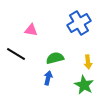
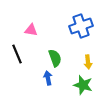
blue cross: moved 2 px right, 3 px down; rotated 10 degrees clockwise
black line: moved 1 px right; rotated 36 degrees clockwise
green semicircle: rotated 84 degrees clockwise
blue arrow: rotated 24 degrees counterclockwise
green star: moved 1 px left; rotated 12 degrees counterclockwise
